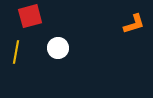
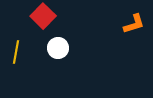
red square: moved 13 px right; rotated 30 degrees counterclockwise
